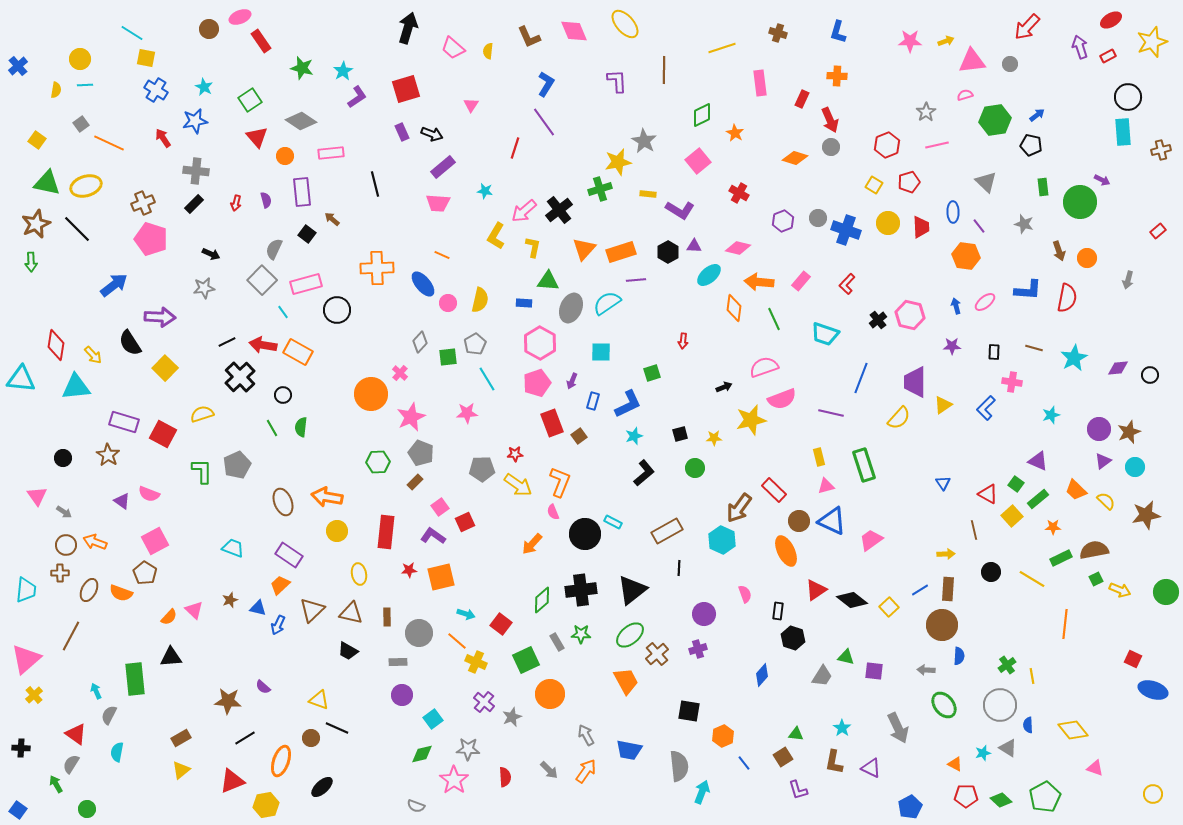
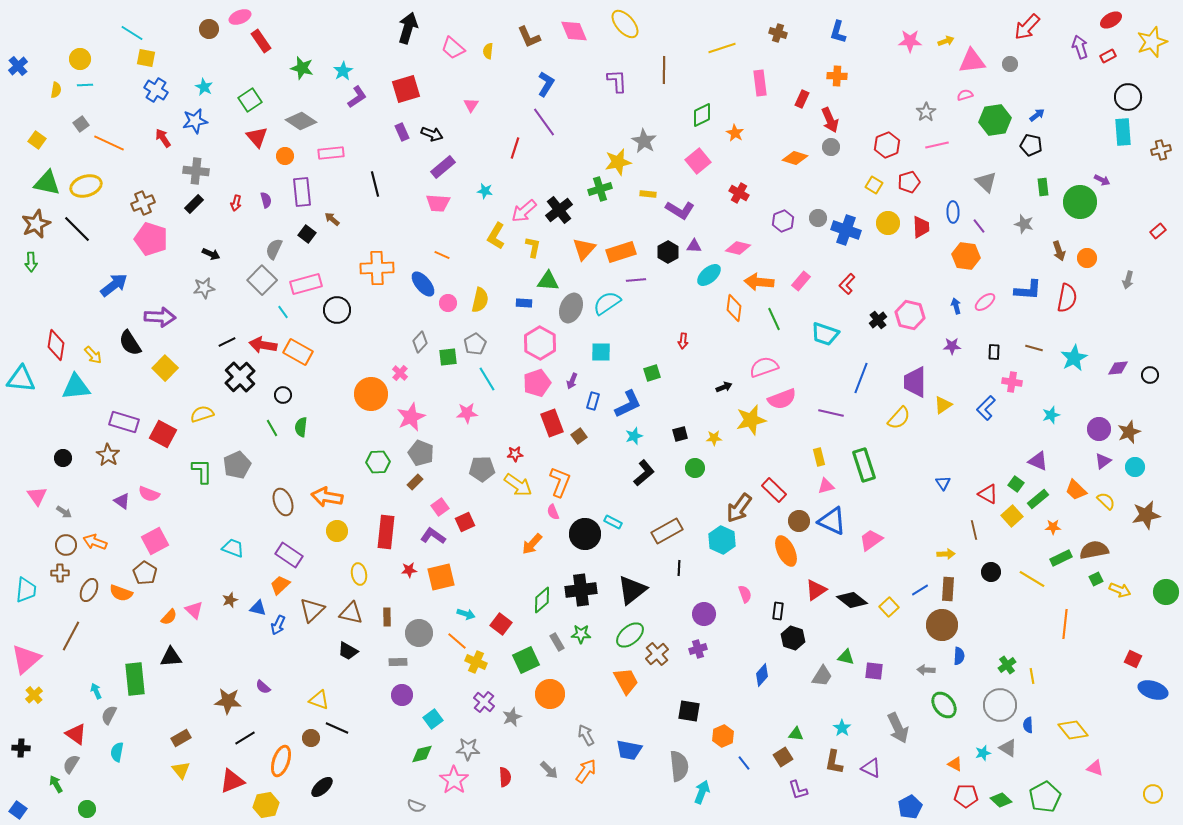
yellow triangle at (181, 770): rotated 30 degrees counterclockwise
